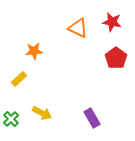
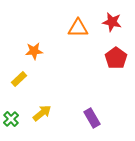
orange triangle: rotated 25 degrees counterclockwise
yellow arrow: rotated 66 degrees counterclockwise
